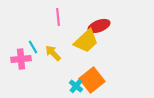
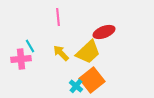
red ellipse: moved 5 px right, 6 px down
yellow trapezoid: moved 2 px right, 11 px down
cyan line: moved 3 px left, 1 px up
yellow arrow: moved 8 px right
